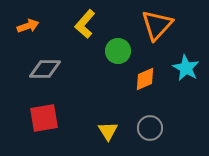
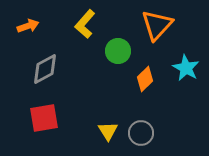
gray diamond: rotated 28 degrees counterclockwise
orange diamond: rotated 20 degrees counterclockwise
gray circle: moved 9 px left, 5 px down
